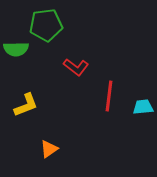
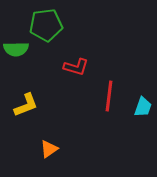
red L-shape: rotated 20 degrees counterclockwise
cyan trapezoid: rotated 115 degrees clockwise
